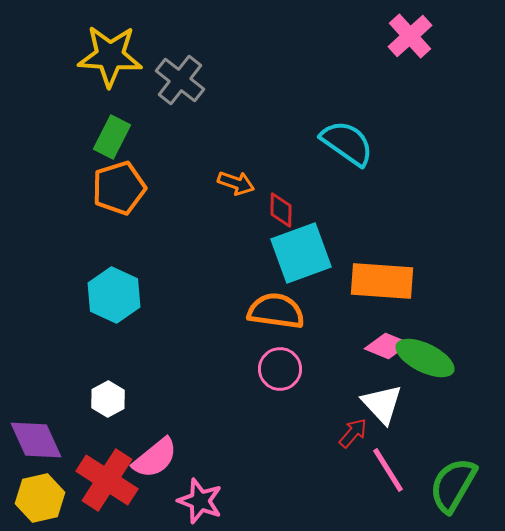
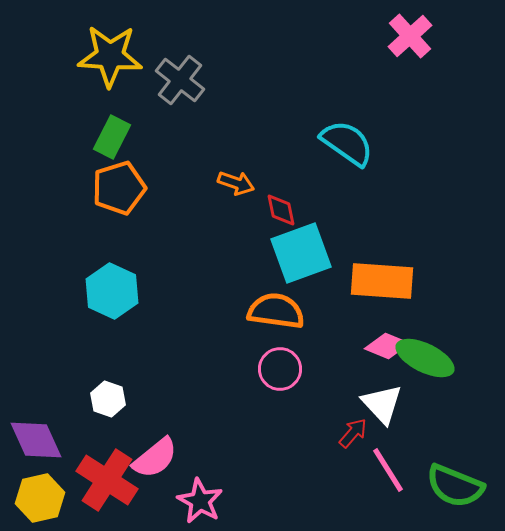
red diamond: rotated 12 degrees counterclockwise
cyan hexagon: moved 2 px left, 4 px up
white hexagon: rotated 12 degrees counterclockwise
green semicircle: moved 2 px right, 1 px down; rotated 98 degrees counterclockwise
pink star: rotated 9 degrees clockwise
